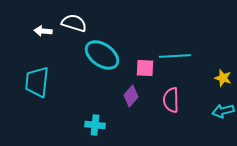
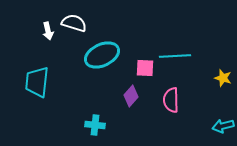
white arrow: moved 5 px right; rotated 108 degrees counterclockwise
cyan ellipse: rotated 60 degrees counterclockwise
cyan arrow: moved 15 px down
